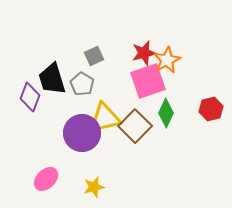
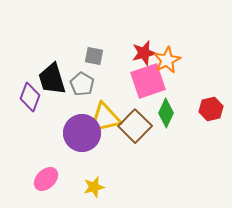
gray square: rotated 36 degrees clockwise
